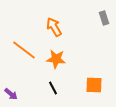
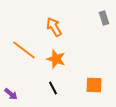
orange star: rotated 12 degrees clockwise
